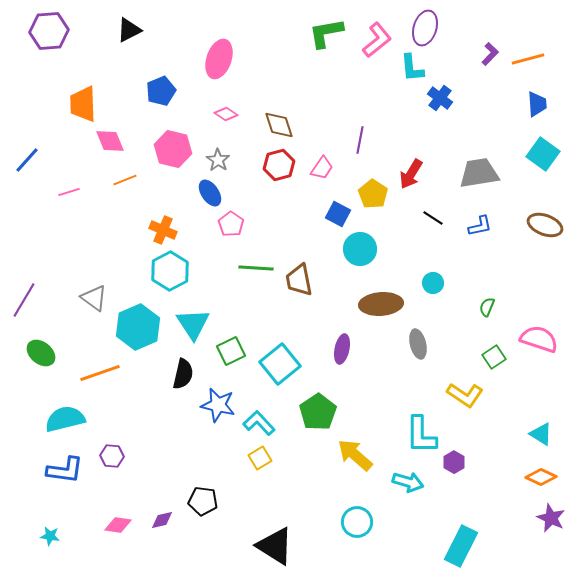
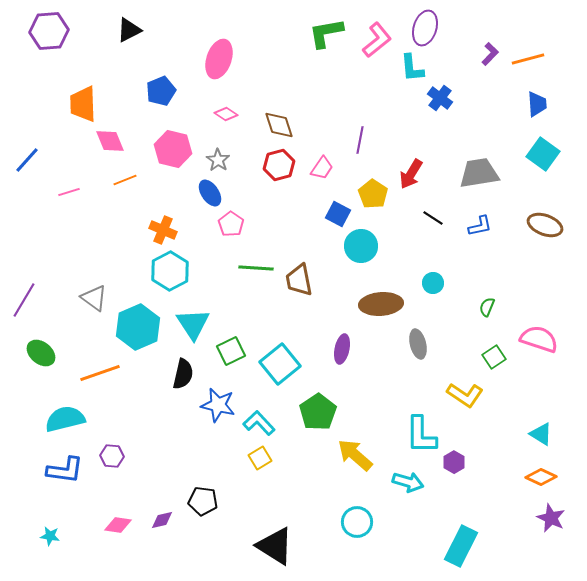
cyan circle at (360, 249): moved 1 px right, 3 px up
